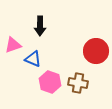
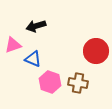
black arrow: moved 4 px left; rotated 72 degrees clockwise
